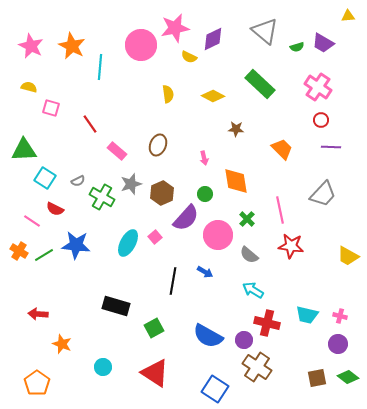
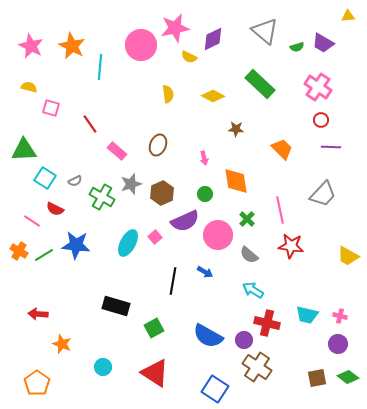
gray semicircle at (78, 181): moved 3 px left
purple semicircle at (186, 218): moved 1 px left, 3 px down; rotated 24 degrees clockwise
